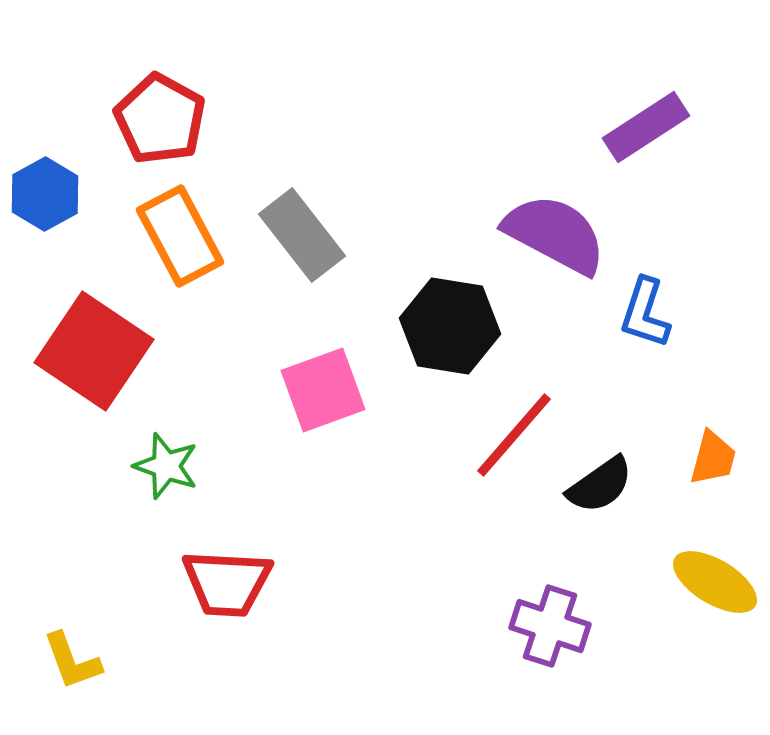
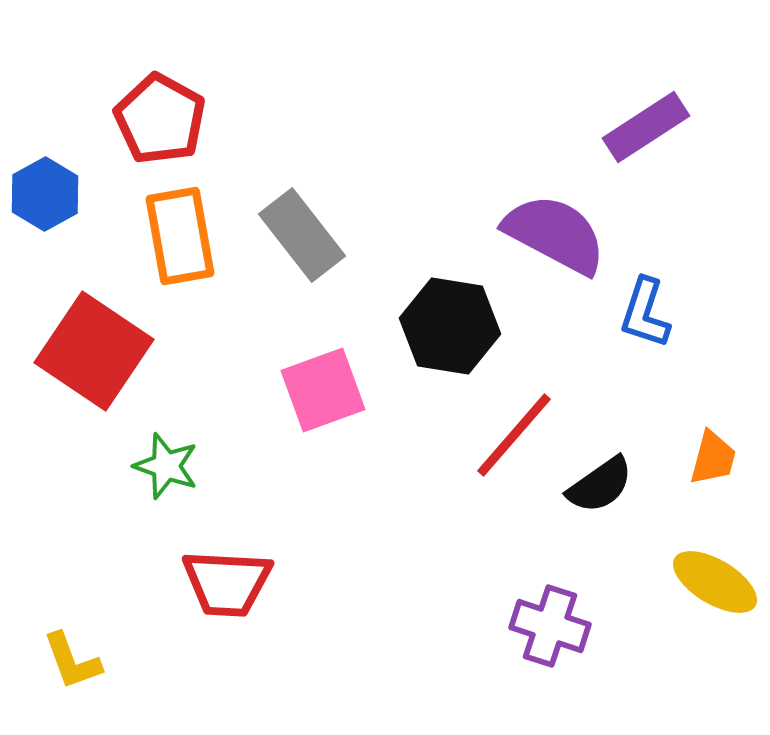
orange rectangle: rotated 18 degrees clockwise
